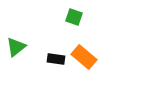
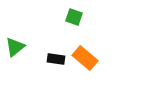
green triangle: moved 1 px left
orange rectangle: moved 1 px right, 1 px down
